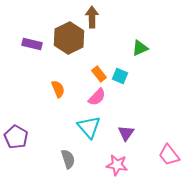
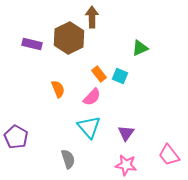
pink semicircle: moved 5 px left
pink star: moved 9 px right
